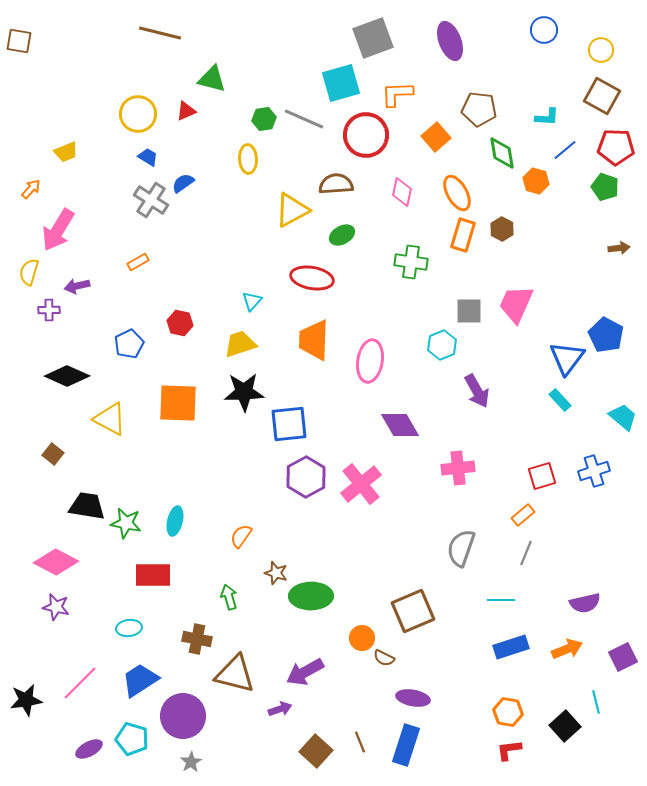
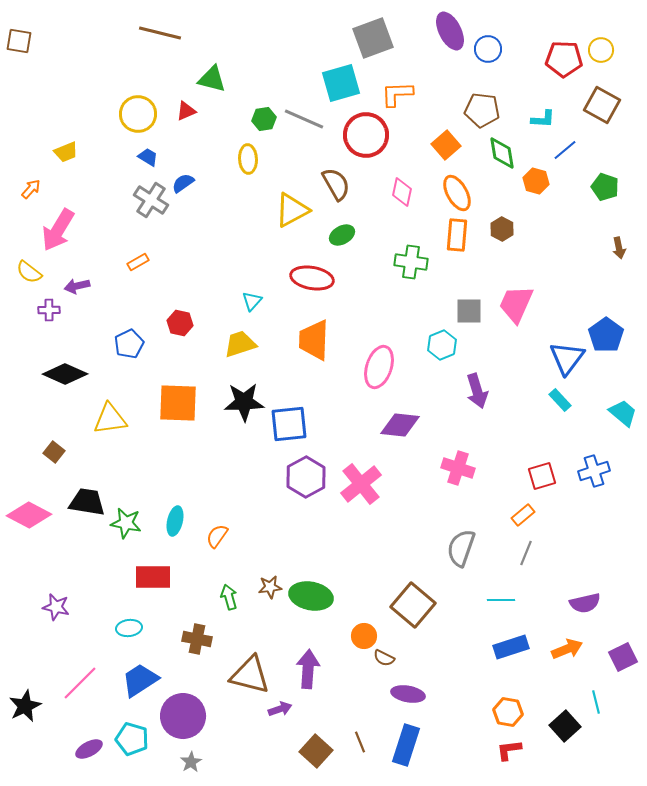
blue circle at (544, 30): moved 56 px left, 19 px down
purple ellipse at (450, 41): moved 10 px up; rotated 6 degrees counterclockwise
brown square at (602, 96): moved 9 px down
brown pentagon at (479, 109): moved 3 px right, 1 px down
cyan L-shape at (547, 117): moved 4 px left, 2 px down
orange square at (436, 137): moved 10 px right, 8 px down
red pentagon at (616, 147): moved 52 px left, 88 px up
brown semicircle at (336, 184): rotated 64 degrees clockwise
orange rectangle at (463, 235): moved 6 px left; rotated 12 degrees counterclockwise
brown arrow at (619, 248): rotated 85 degrees clockwise
yellow semicircle at (29, 272): rotated 68 degrees counterclockwise
blue pentagon at (606, 335): rotated 8 degrees clockwise
pink ellipse at (370, 361): moved 9 px right, 6 px down; rotated 9 degrees clockwise
black diamond at (67, 376): moved 2 px left, 2 px up
purple arrow at (477, 391): rotated 12 degrees clockwise
black star at (244, 392): moved 10 px down
cyan trapezoid at (623, 417): moved 4 px up
yellow triangle at (110, 419): rotated 36 degrees counterclockwise
purple diamond at (400, 425): rotated 54 degrees counterclockwise
brown square at (53, 454): moved 1 px right, 2 px up
pink cross at (458, 468): rotated 24 degrees clockwise
black trapezoid at (87, 506): moved 4 px up
orange semicircle at (241, 536): moved 24 px left
pink diamond at (56, 562): moved 27 px left, 47 px up
brown star at (276, 573): moved 6 px left, 14 px down; rotated 25 degrees counterclockwise
red rectangle at (153, 575): moved 2 px down
green ellipse at (311, 596): rotated 12 degrees clockwise
brown square at (413, 611): moved 6 px up; rotated 27 degrees counterclockwise
orange circle at (362, 638): moved 2 px right, 2 px up
purple arrow at (305, 672): moved 3 px right, 3 px up; rotated 123 degrees clockwise
brown triangle at (235, 674): moved 15 px right, 1 px down
purple ellipse at (413, 698): moved 5 px left, 4 px up
black star at (26, 700): moved 1 px left, 6 px down; rotated 16 degrees counterclockwise
